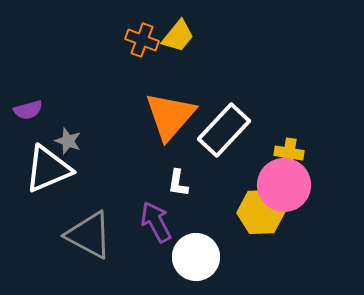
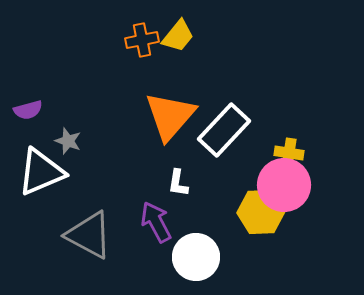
orange cross: rotated 32 degrees counterclockwise
white triangle: moved 7 px left, 3 px down
